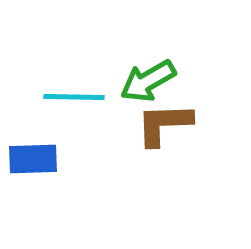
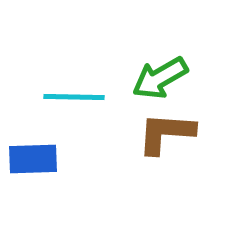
green arrow: moved 12 px right, 3 px up
brown L-shape: moved 2 px right, 9 px down; rotated 6 degrees clockwise
